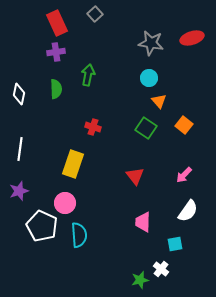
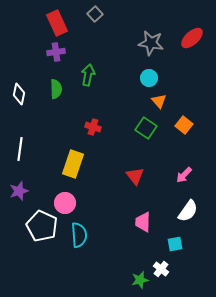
red ellipse: rotated 25 degrees counterclockwise
